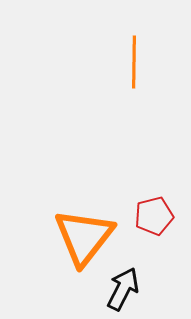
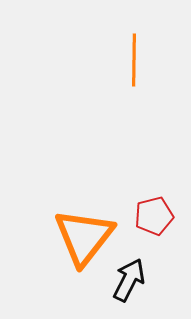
orange line: moved 2 px up
black arrow: moved 6 px right, 9 px up
